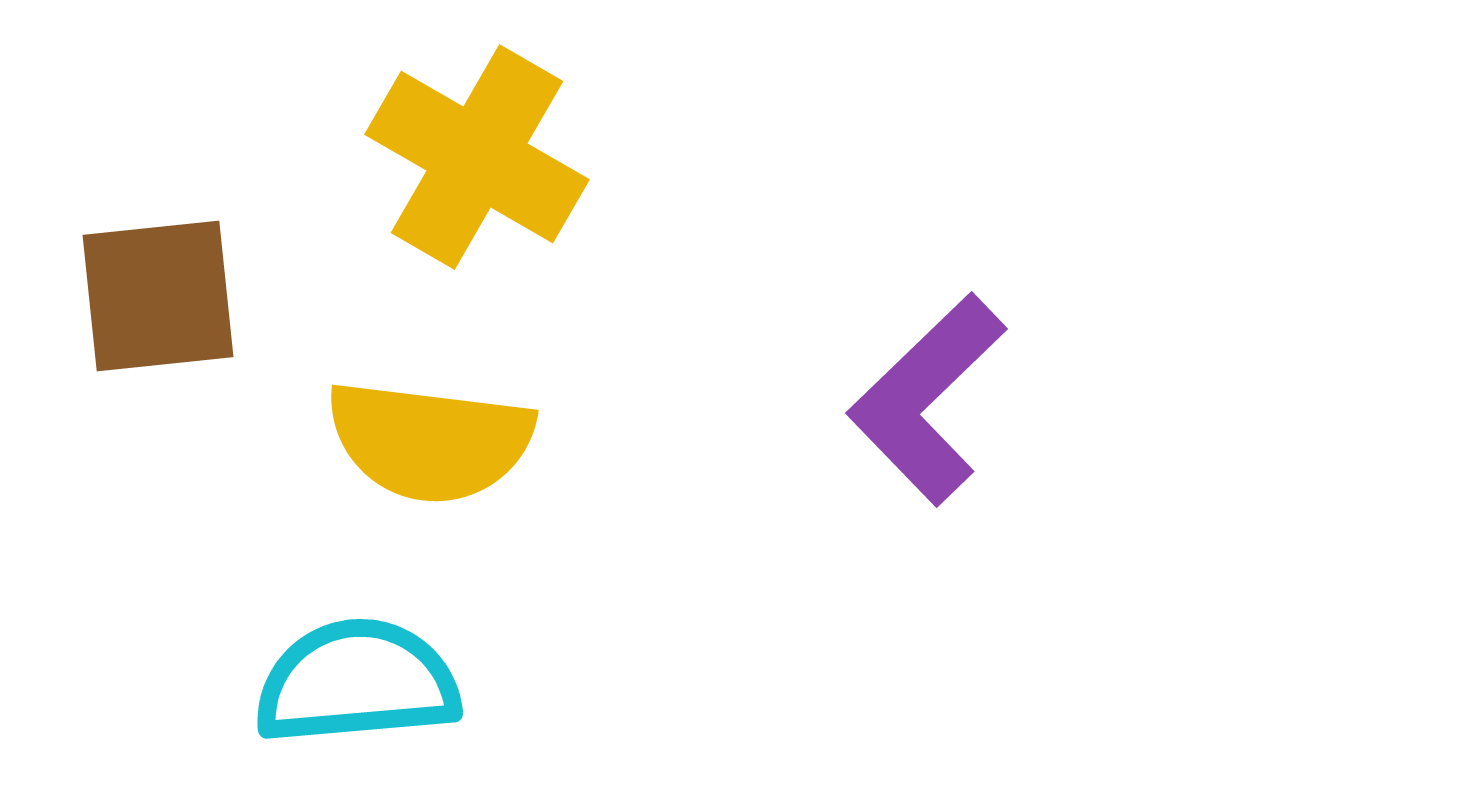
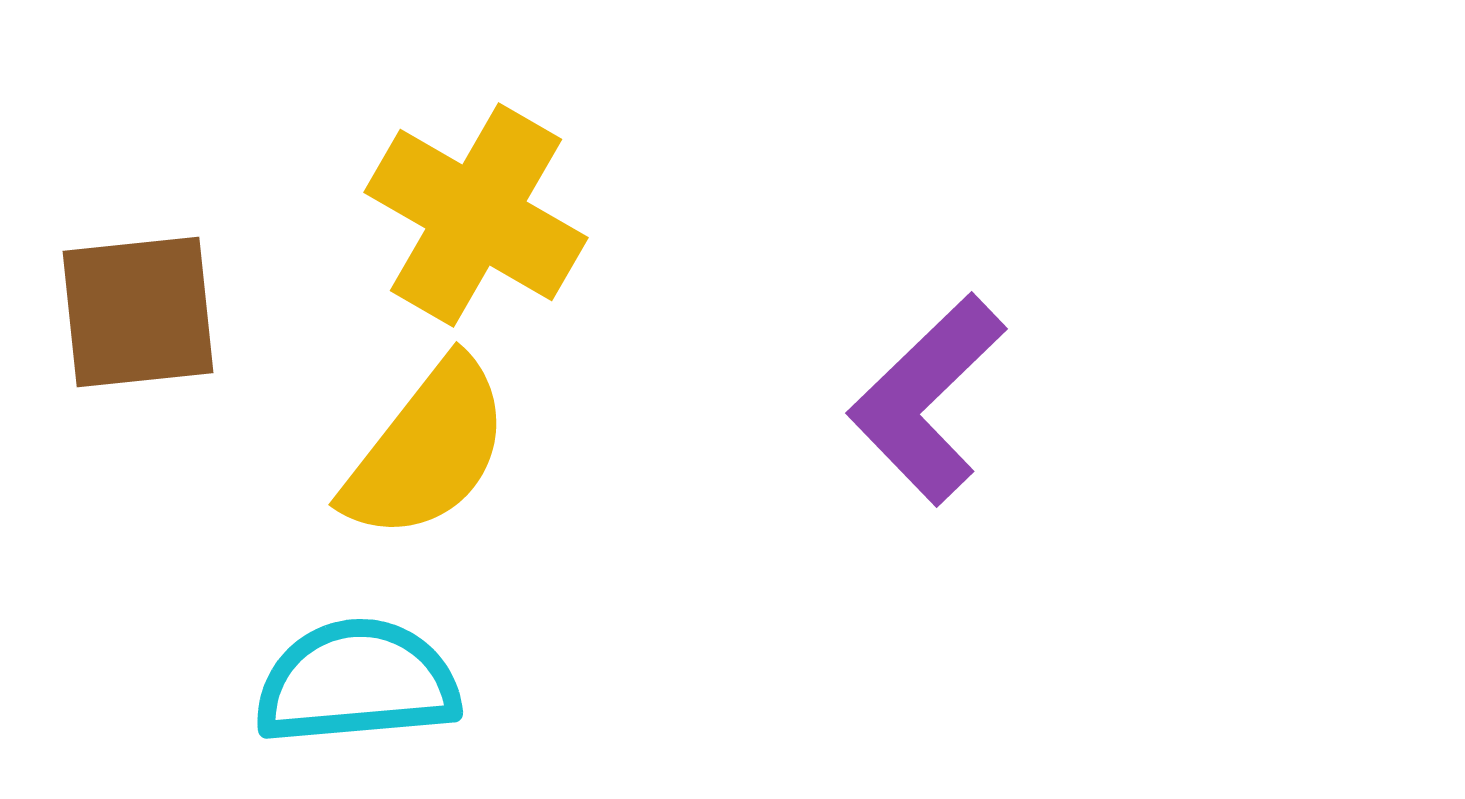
yellow cross: moved 1 px left, 58 px down
brown square: moved 20 px left, 16 px down
yellow semicircle: moved 3 px left, 9 px down; rotated 59 degrees counterclockwise
